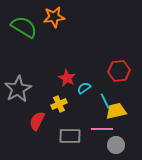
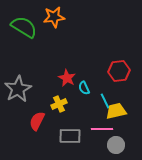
cyan semicircle: rotated 80 degrees counterclockwise
